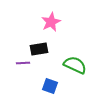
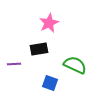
pink star: moved 2 px left, 1 px down
purple line: moved 9 px left, 1 px down
blue square: moved 3 px up
